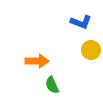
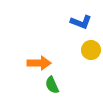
orange arrow: moved 2 px right, 2 px down
